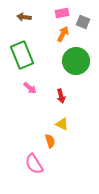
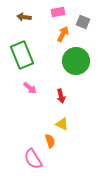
pink rectangle: moved 4 px left, 1 px up
pink semicircle: moved 1 px left, 5 px up
